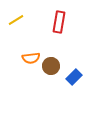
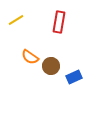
orange semicircle: moved 1 px left, 1 px up; rotated 42 degrees clockwise
blue rectangle: rotated 21 degrees clockwise
